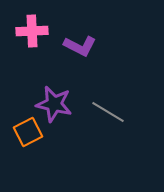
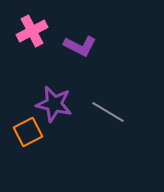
pink cross: rotated 24 degrees counterclockwise
